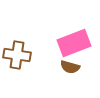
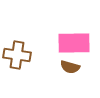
pink rectangle: rotated 20 degrees clockwise
